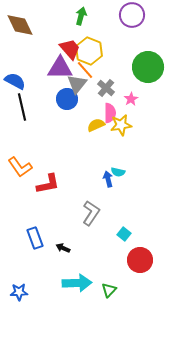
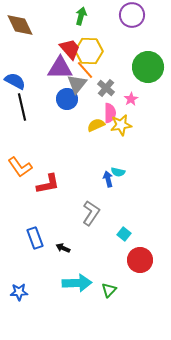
yellow hexagon: rotated 20 degrees counterclockwise
